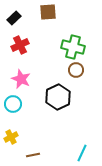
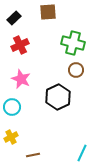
green cross: moved 4 px up
cyan circle: moved 1 px left, 3 px down
